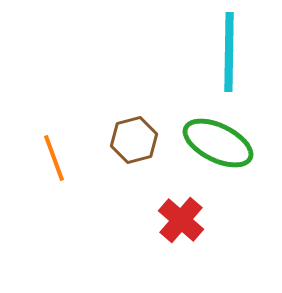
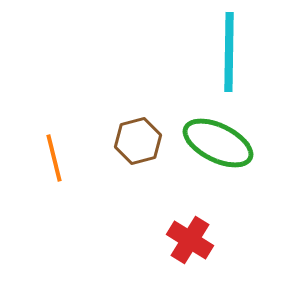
brown hexagon: moved 4 px right, 1 px down
orange line: rotated 6 degrees clockwise
red cross: moved 9 px right, 20 px down; rotated 9 degrees counterclockwise
